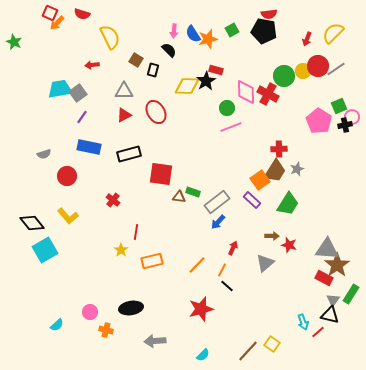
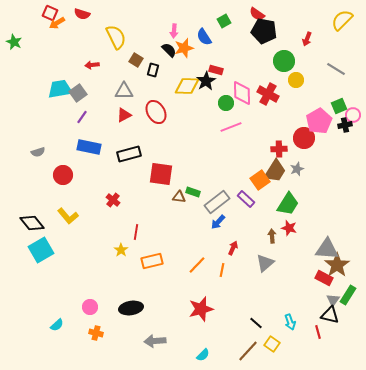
red semicircle at (269, 14): moved 12 px left; rotated 42 degrees clockwise
orange arrow at (57, 23): rotated 14 degrees clockwise
green square at (232, 30): moved 8 px left, 9 px up
yellow semicircle at (333, 33): moved 9 px right, 13 px up
blue semicircle at (193, 34): moved 11 px right, 3 px down
yellow semicircle at (110, 37): moved 6 px right
orange star at (208, 39): moved 24 px left, 9 px down
red circle at (318, 66): moved 14 px left, 72 px down
gray line at (336, 69): rotated 66 degrees clockwise
yellow circle at (303, 71): moved 7 px left, 9 px down
green circle at (284, 76): moved 15 px up
pink diamond at (246, 92): moved 4 px left, 1 px down
green circle at (227, 108): moved 1 px left, 5 px up
pink circle at (352, 117): moved 1 px right, 2 px up
pink pentagon at (319, 121): rotated 10 degrees clockwise
gray semicircle at (44, 154): moved 6 px left, 2 px up
red circle at (67, 176): moved 4 px left, 1 px up
purple rectangle at (252, 200): moved 6 px left, 1 px up
brown arrow at (272, 236): rotated 96 degrees counterclockwise
red star at (289, 245): moved 17 px up
cyan square at (45, 250): moved 4 px left
orange line at (222, 270): rotated 16 degrees counterclockwise
black line at (227, 286): moved 29 px right, 37 px down
green rectangle at (351, 294): moved 3 px left, 1 px down
pink circle at (90, 312): moved 5 px up
cyan arrow at (303, 322): moved 13 px left
orange cross at (106, 330): moved 10 px left, 3 px down
red line at (318, 332): rotated 64 degrees counterclockwise
